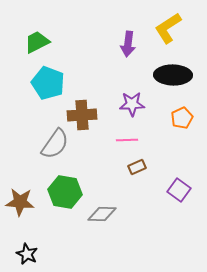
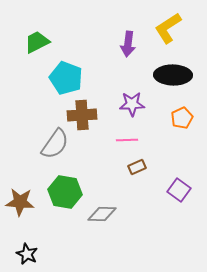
cyan pentagon: moved 18 px right, 5 px up
